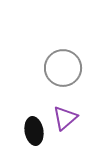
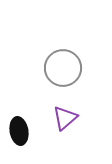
black ellipse: moved 15 px left
